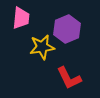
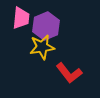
purple hexagon: moved 21 px left, 3 px up
red L-shape: moved 5 px up; rotated 12 degrees counterclockwise
